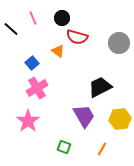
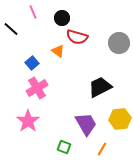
pink line: moved 6 px up
purple trapezoid: moved 2 px right, 8 px down
